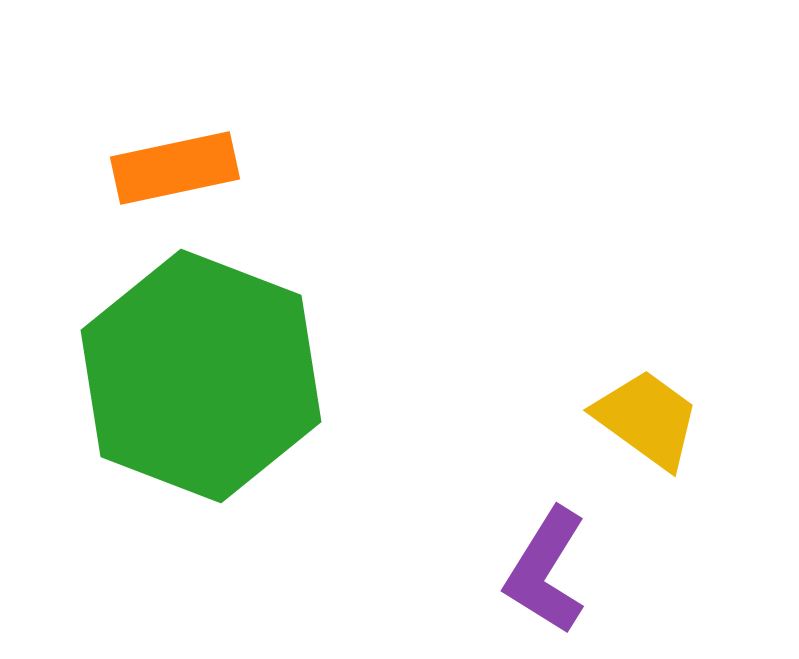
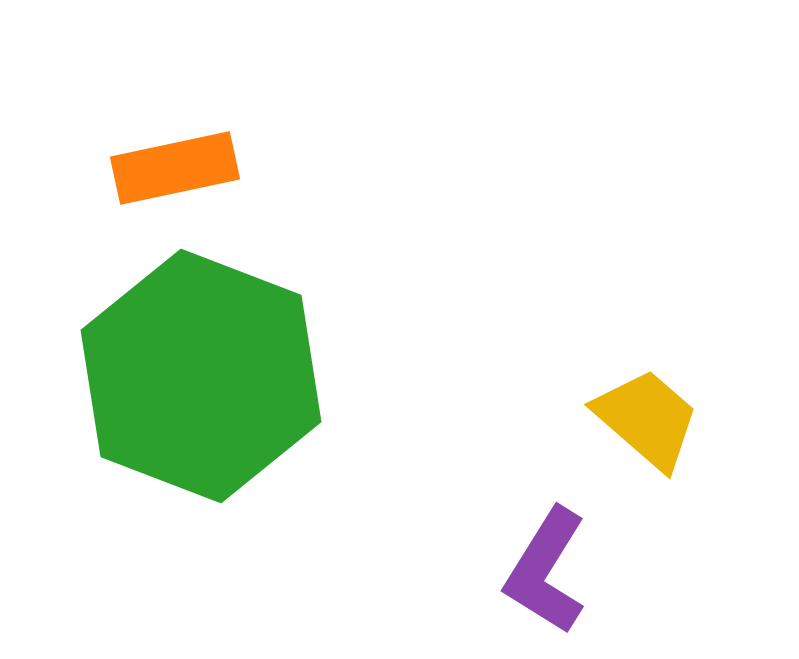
yellow trapezoid: rotated 5 degrees clockwise
